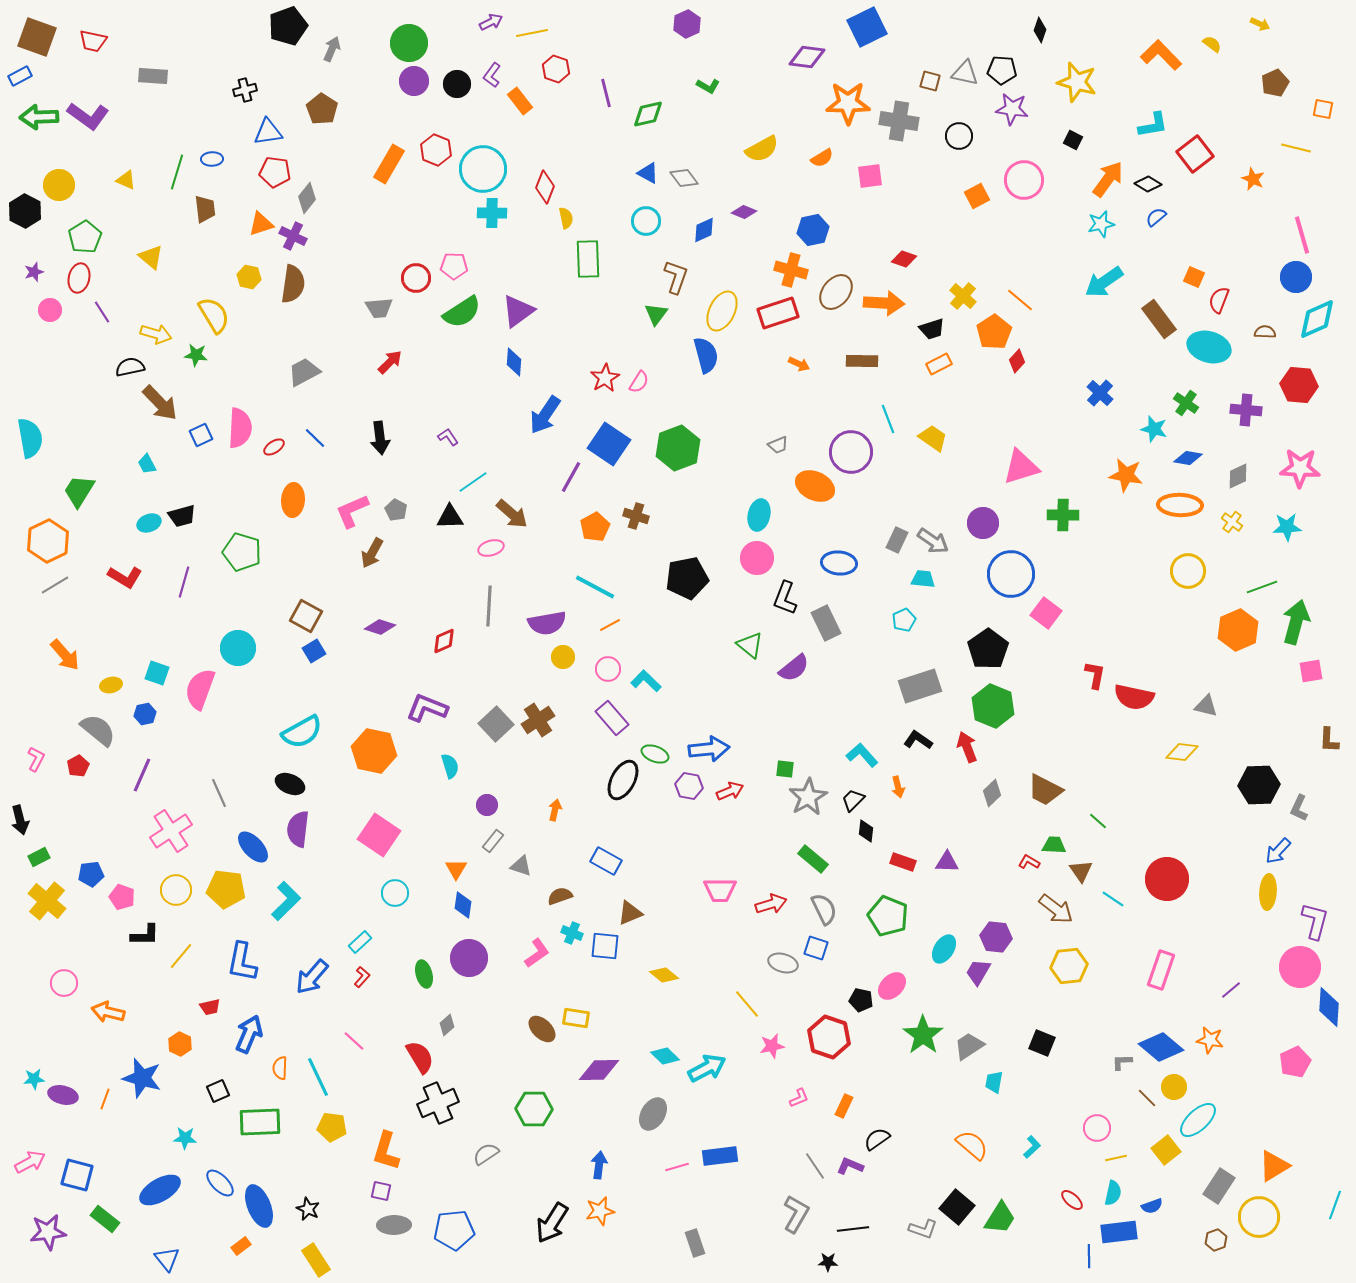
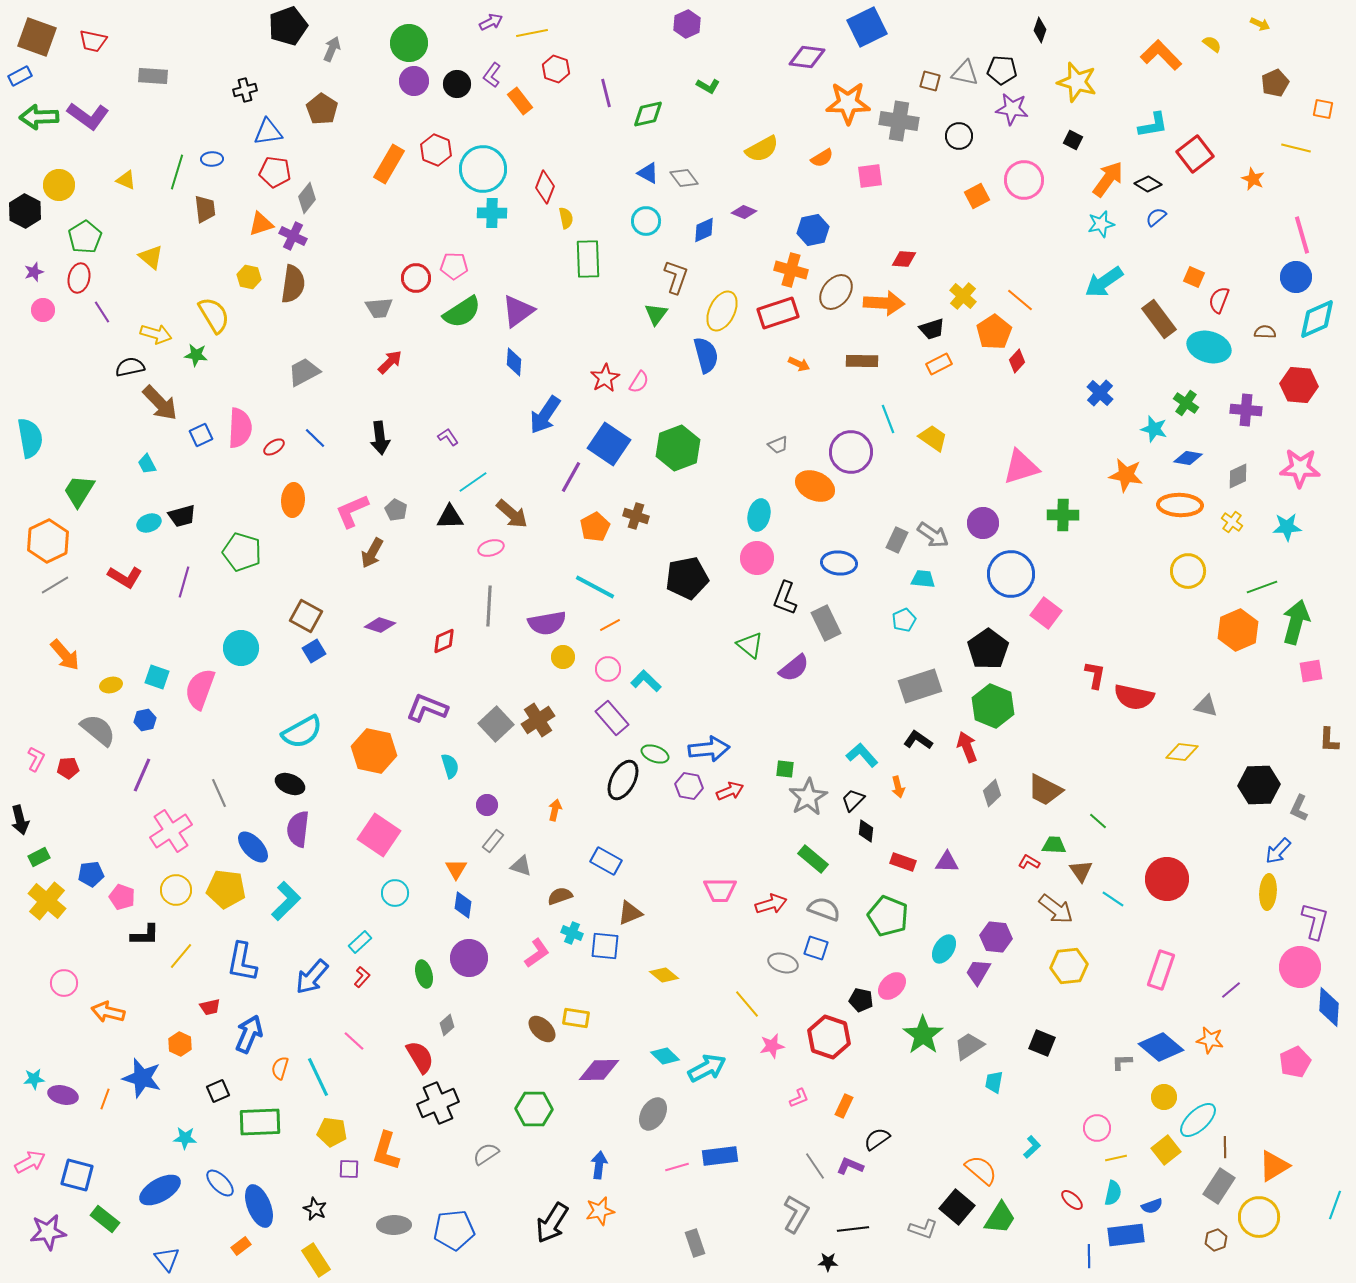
red diamond at (904, 259): rotated 15 degrees counterclockwise
pink circle at (50, 310): moved 7 px left
gray arrow at (933, 541): moved 6 px up
purple diamond at (380, 627): moved 2 px up
cyan circle at (238, 648): moved 3 px right
cyan square at (157, 673): moved 4 px down
blue hexagon at (145, 714): moved 6 px down
red pentagon at (78, 766): moved 10 px left, 2 px down; rotated 25 degrees clockwise
gray semicircle at (824, 909): rotated 44 degrees counterclockwise
orange semicircle at (280, 1068): rotated 15 degrees clockwise
yellow circle at (1174, 1087): moved 10 px left, 10 px down
brown line at (1147, 1098): moved 78 px right, 49 px down; rotated 45 degrees clockwise
yellow pentagon at (332, 1127): moved 5 px down
orange semicircle at (972, 1145): moved 9 px right, 25 px down
purple square at (381, 1191): moved 32 px left, 22 px up; rotated 10 degrees counterclockwise
black star at (308, 1209): moved 7 px right
blue rectangle at (1119, 1232): moved 7 px right, 3 px down
